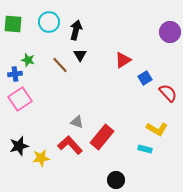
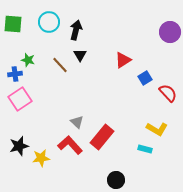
gray triangle: rotated 24 degrees clockwise
